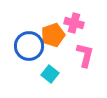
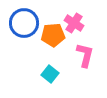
pink cross: rotated 18 degrees clockwise
orange pentagon: rotated 15 degrees clockwise
blue circle: moved 5 px left, 23 px up
